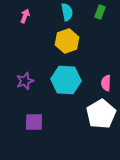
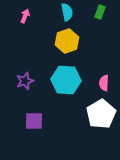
pink semicircle: moved 2 px left
purple square: moved 1 px up
